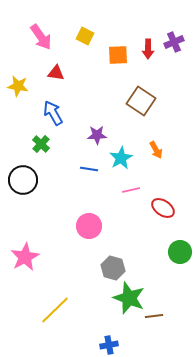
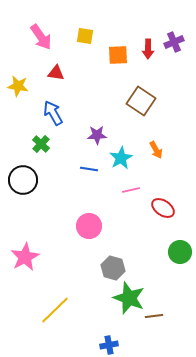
yellow square: rotated 18 degrees counterclockwise
